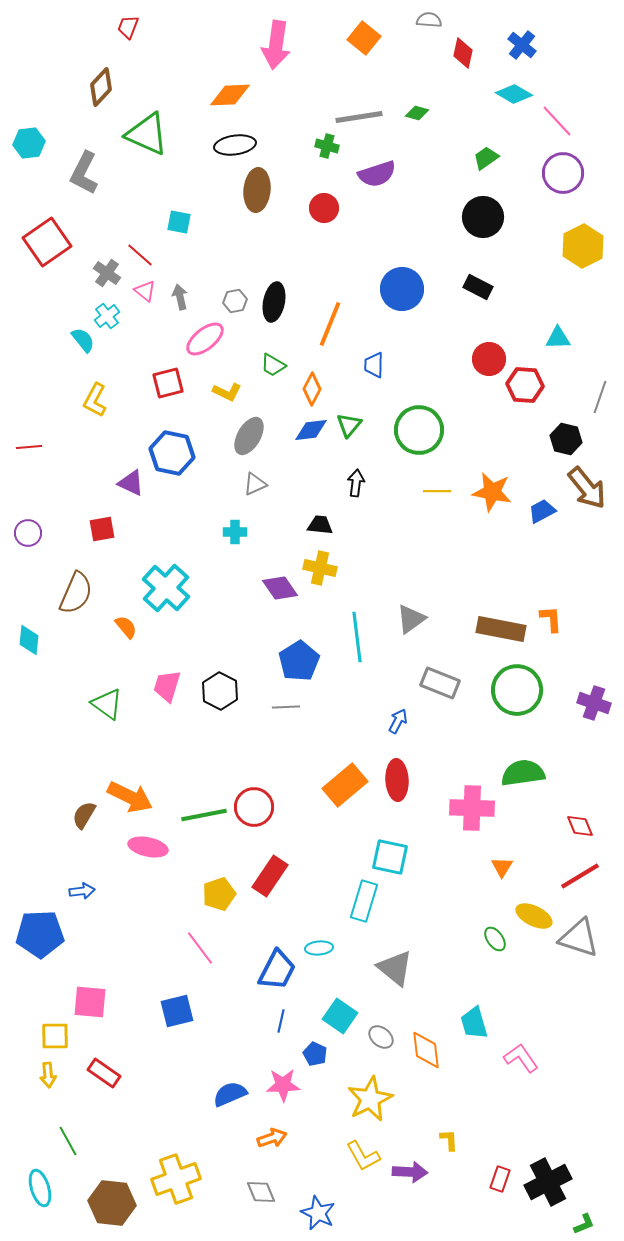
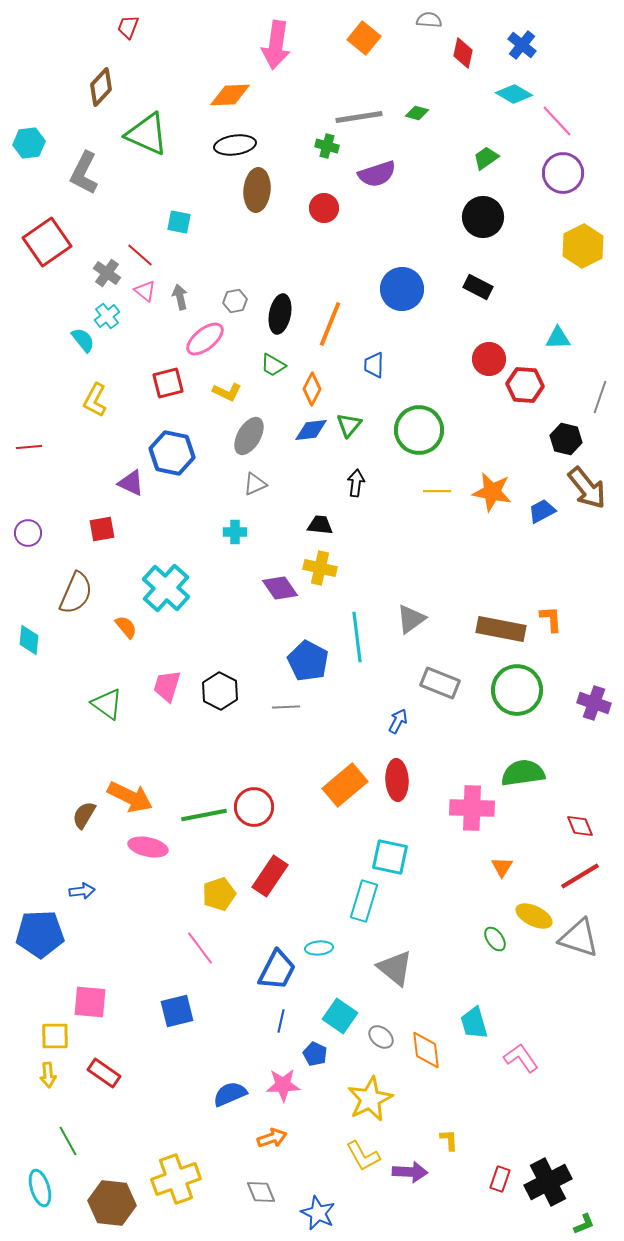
black ellipse at (274, 302): moved 6 px right, 12 px down
blue pentagon at (299, 661): moved 9 px right; rotated 12 degrees counterclockwise
